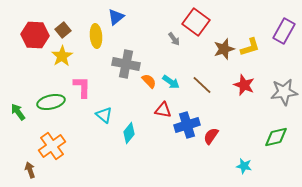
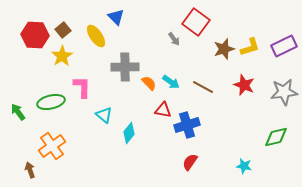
blue triangle: rotated 36 degrees counterclockwise
purple rectangle: moved 15 px down; rotated 35 degrees clockwise
yellow ellipse: rotated 30 degrees counterclockwise
gray cross: moved 1 px left, 3 px down; rotated 12 degrees counterclockwise
orange semicircle: moved 2 px down
brown line: moved 1 px right, 2 px down; rotated 15 degrees counterclockwise
red semicircle: moved 21 px left, 26 px down
